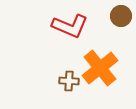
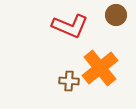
brown circle: moved 5 px left, 1 px up
